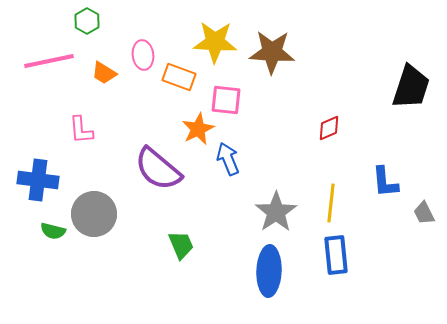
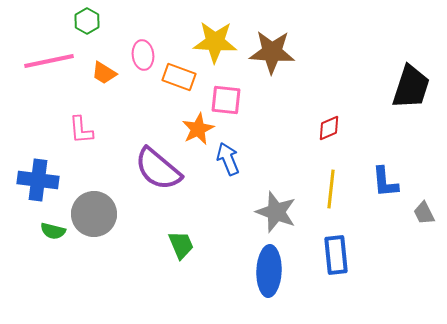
yellow line: moved 14 px up
gray star: rotated 18 degrees counterclockwise
